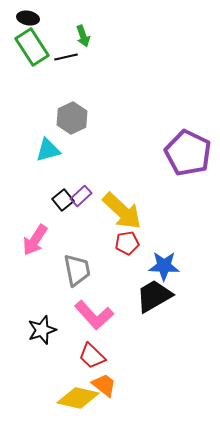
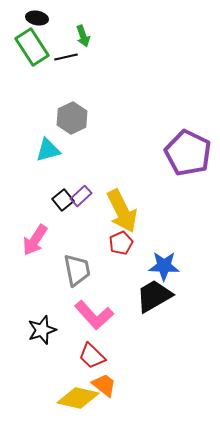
black ellipse: moved 9 px right
yellow arrow: rotated 21 degrees clockwise
red pentagon: moved 6 px left; rotated 15 degrees counterclockwise
